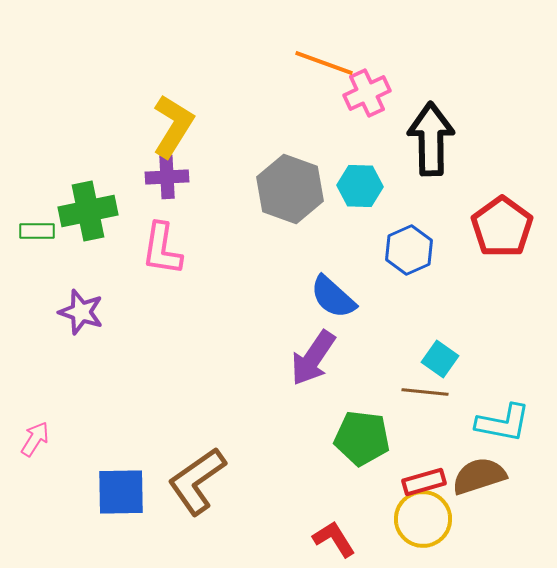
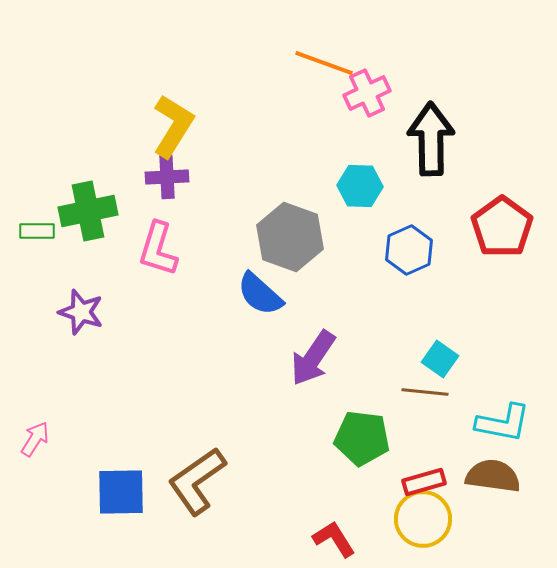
gray hexagon: moved 48 px down
pink L-shape: moved 4 px left; rotated 8 degrees clockwise
blue semicircle: moved 73 px left, 3 px up
brown semicircle: moved 14 px right; rotated 26 degrees clockwise
